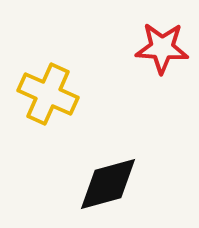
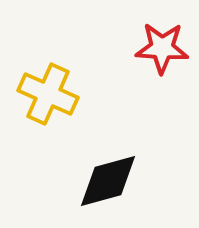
black diamond: moved 3 px up
